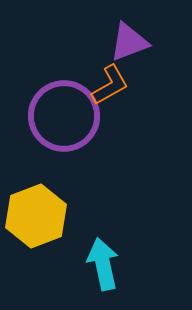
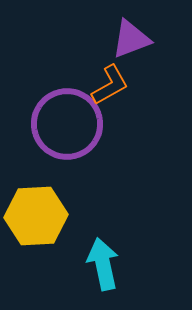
purple triangle: moved 2 px right, 3 px up
purple circle: moved 3 px right, 8 px down
yellow hexagon: rotated 18 degrees clockwise
